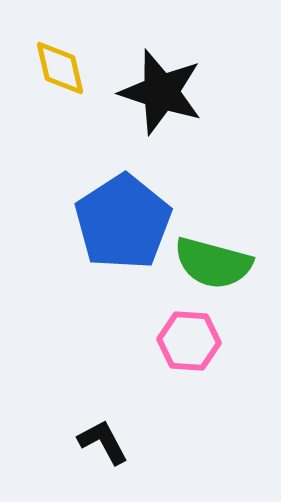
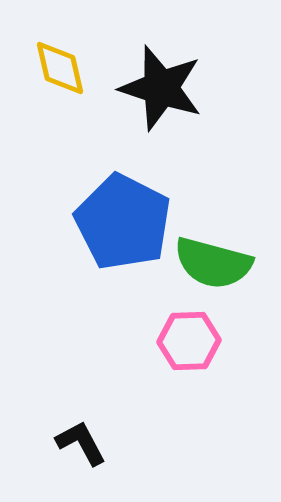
black star: moved 4 px up
blue pentagon: rotated 12 degrees counterclockwise
pink hexagon: rotated 6 degrees counterclockwise
black L-shape: moved 22 px left, 1 px down
